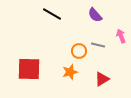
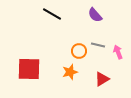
pink arrow: moved 3 px left, 16 px down
